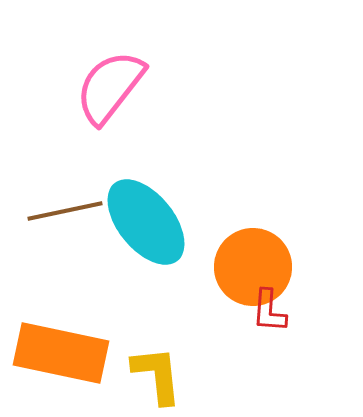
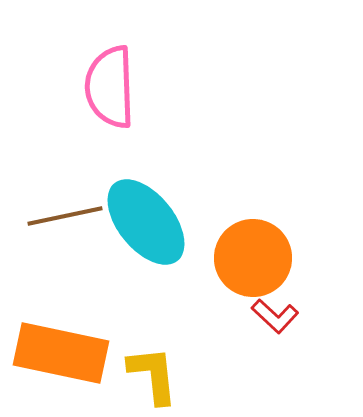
pink semicircle: rotated 40 degrees counterclockwise
brown line: moved 5 px down
orange circle: moved 9 px up
red L-shape: moved 6 px right, 5 px down; rotated 51 degrees counterclockwise
yellow L-shape: moved 4 px left
